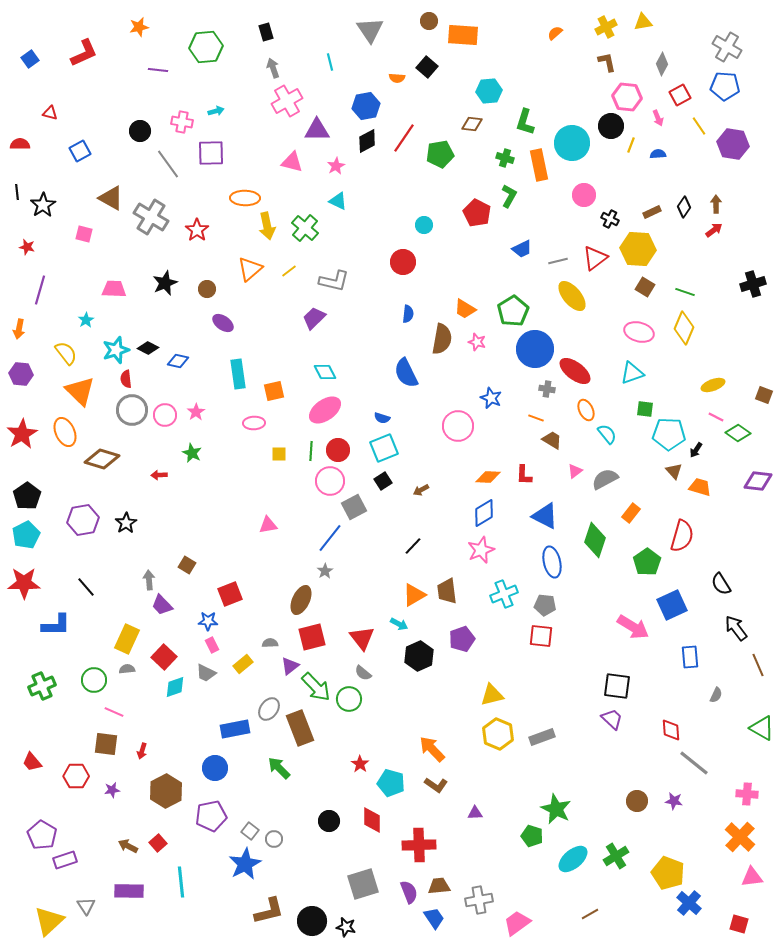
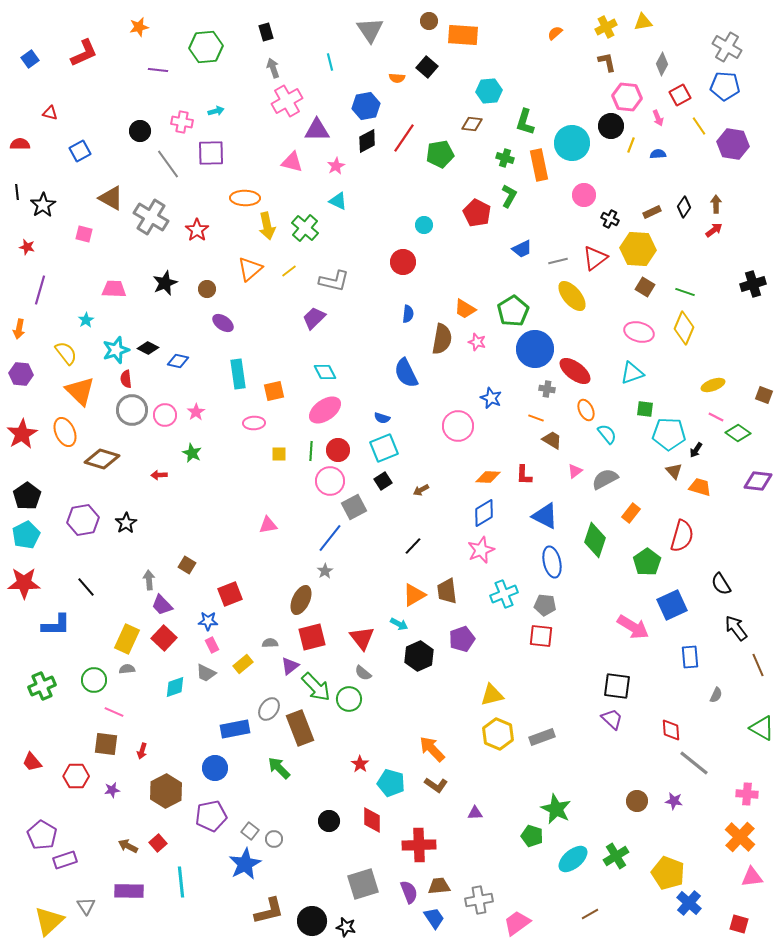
red square at (164, 657): moved 19 px up
